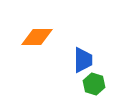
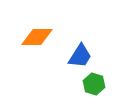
blue trapezoid: moved 3 px left, 4 px up; rotated 32 degrees clockwise
